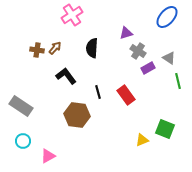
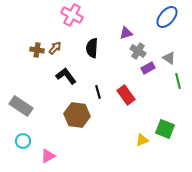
pink cross: rotated 30 degrees counterclockwise
